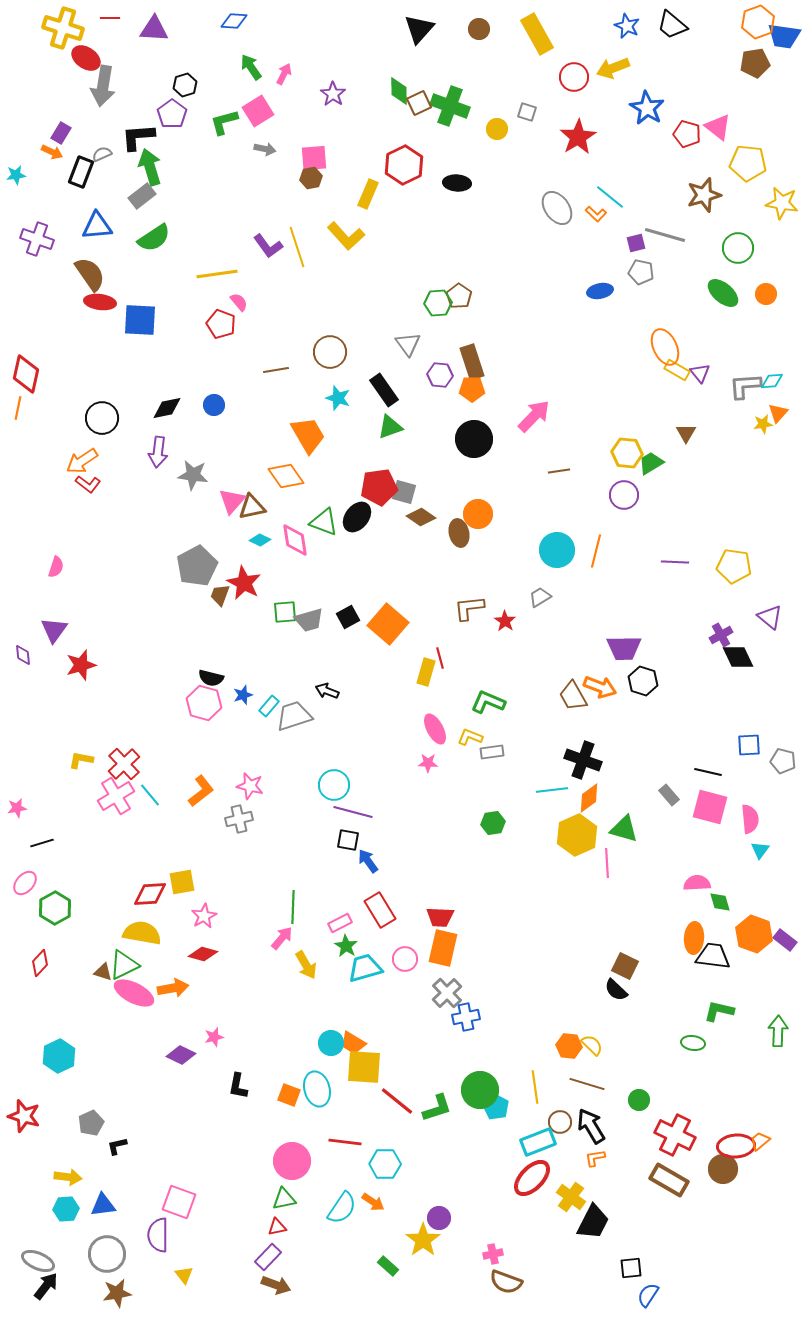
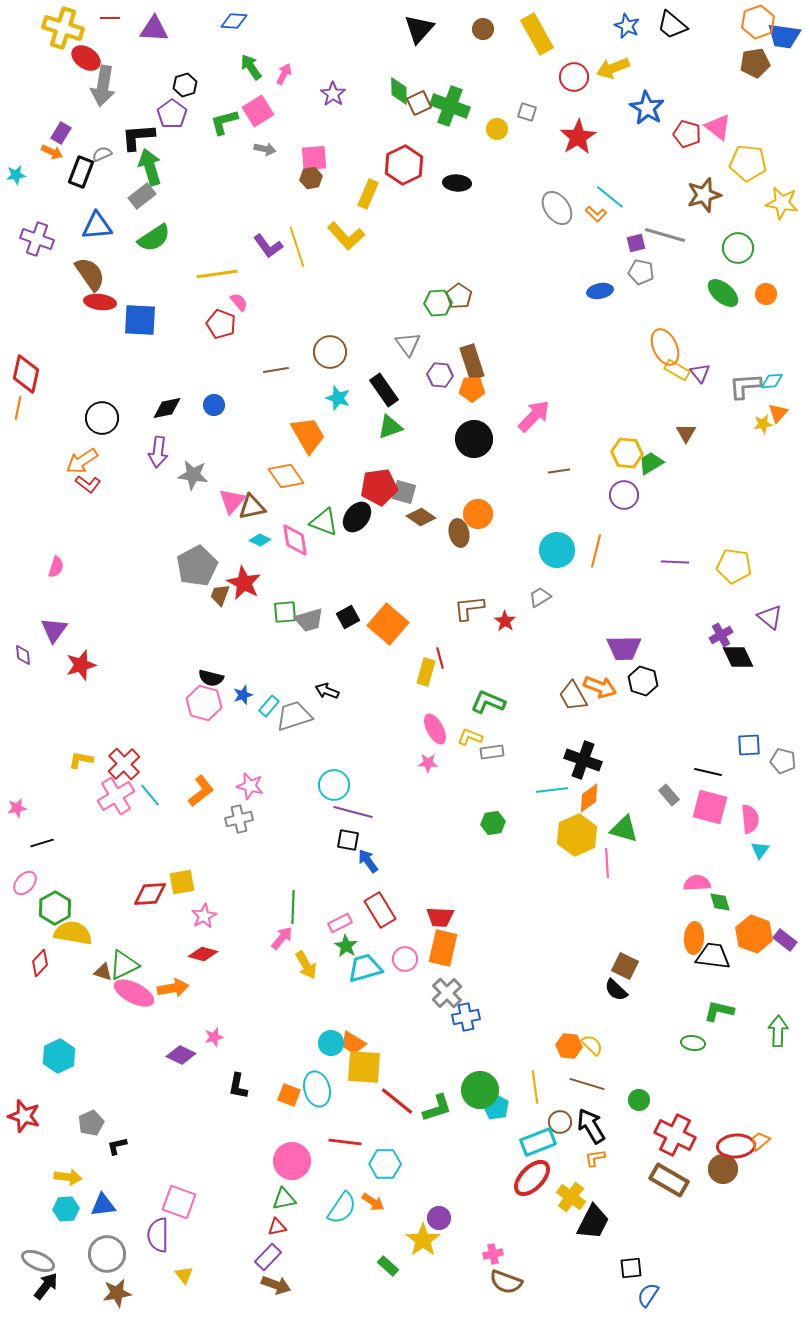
brown circle at (479, 29): moved 4 px right
yellow semicircle at (142, 933): moved 69 px left
